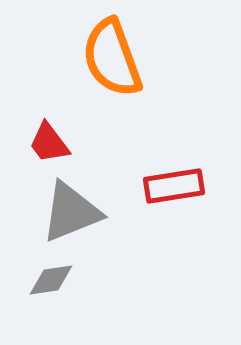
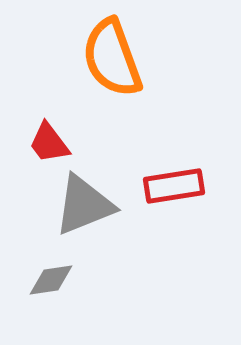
gray triangle: moved 13 px right, 7 px up
